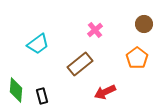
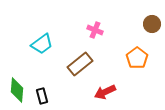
brown circle: moved 8 px right
pink cross: rotated 28 degrees counterclockwise
cyan trapezoid: moved 4 px right
green diamond: moved 1 px right
